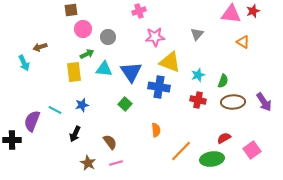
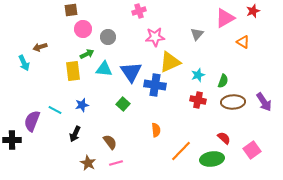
pink triangle: moved 6 px left, 4 px down; rotated 35 degrees counterclockwise
yellow triangle: rotated 45 degrees counterclockwise
yellow rectangle: moved 1 px left, 1 px up
blue cross: moved 4 px left, 2 px up
green square: moved 2 px left
red semicircle: rotated 72 degrees clockwise
